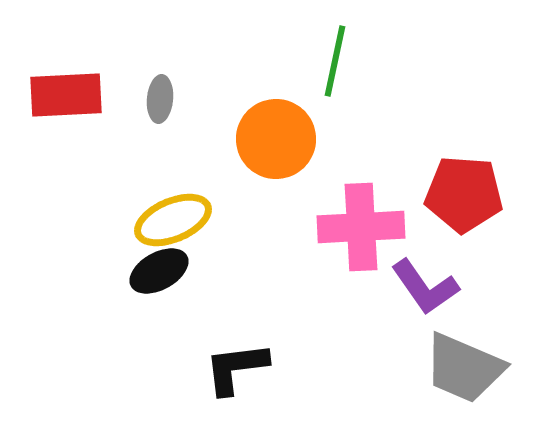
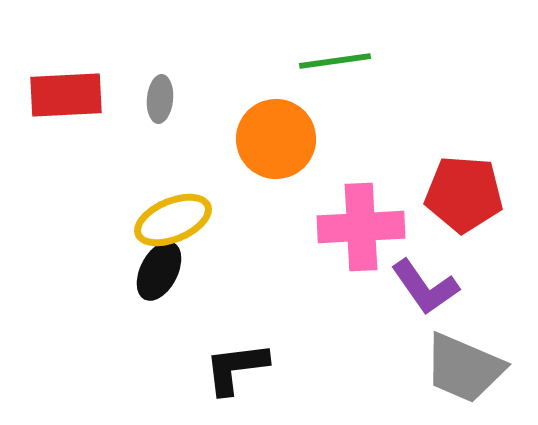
green line: rotated 70 degrees clockwise
black ellipse: rotated 34 degrees counterclockwise
